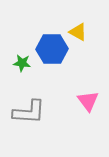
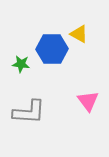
yellow triangle: moved 1 px right, 2 px down
green star: moved 1 px left, 1 px down
